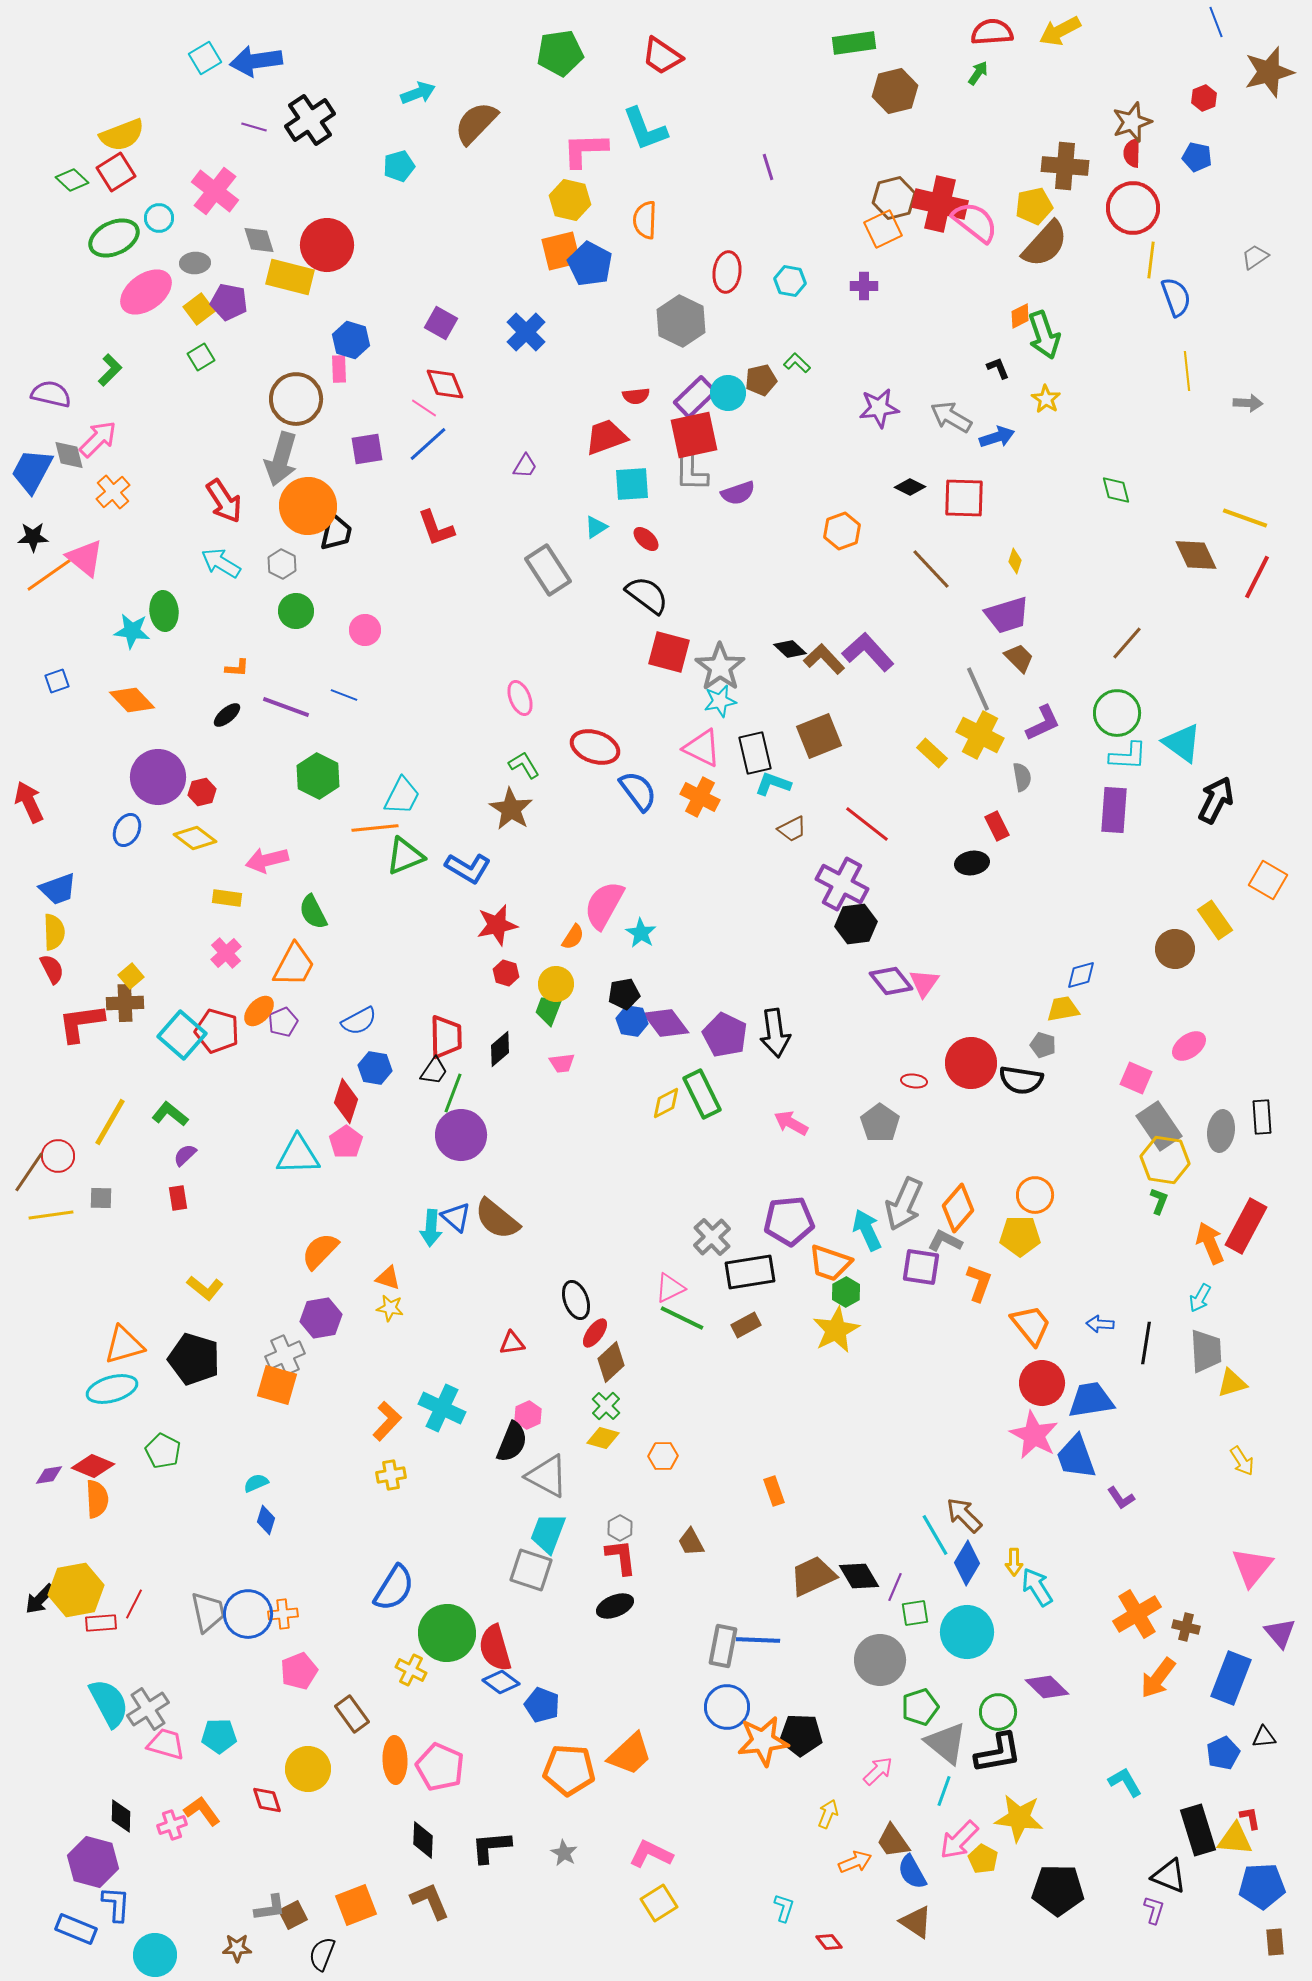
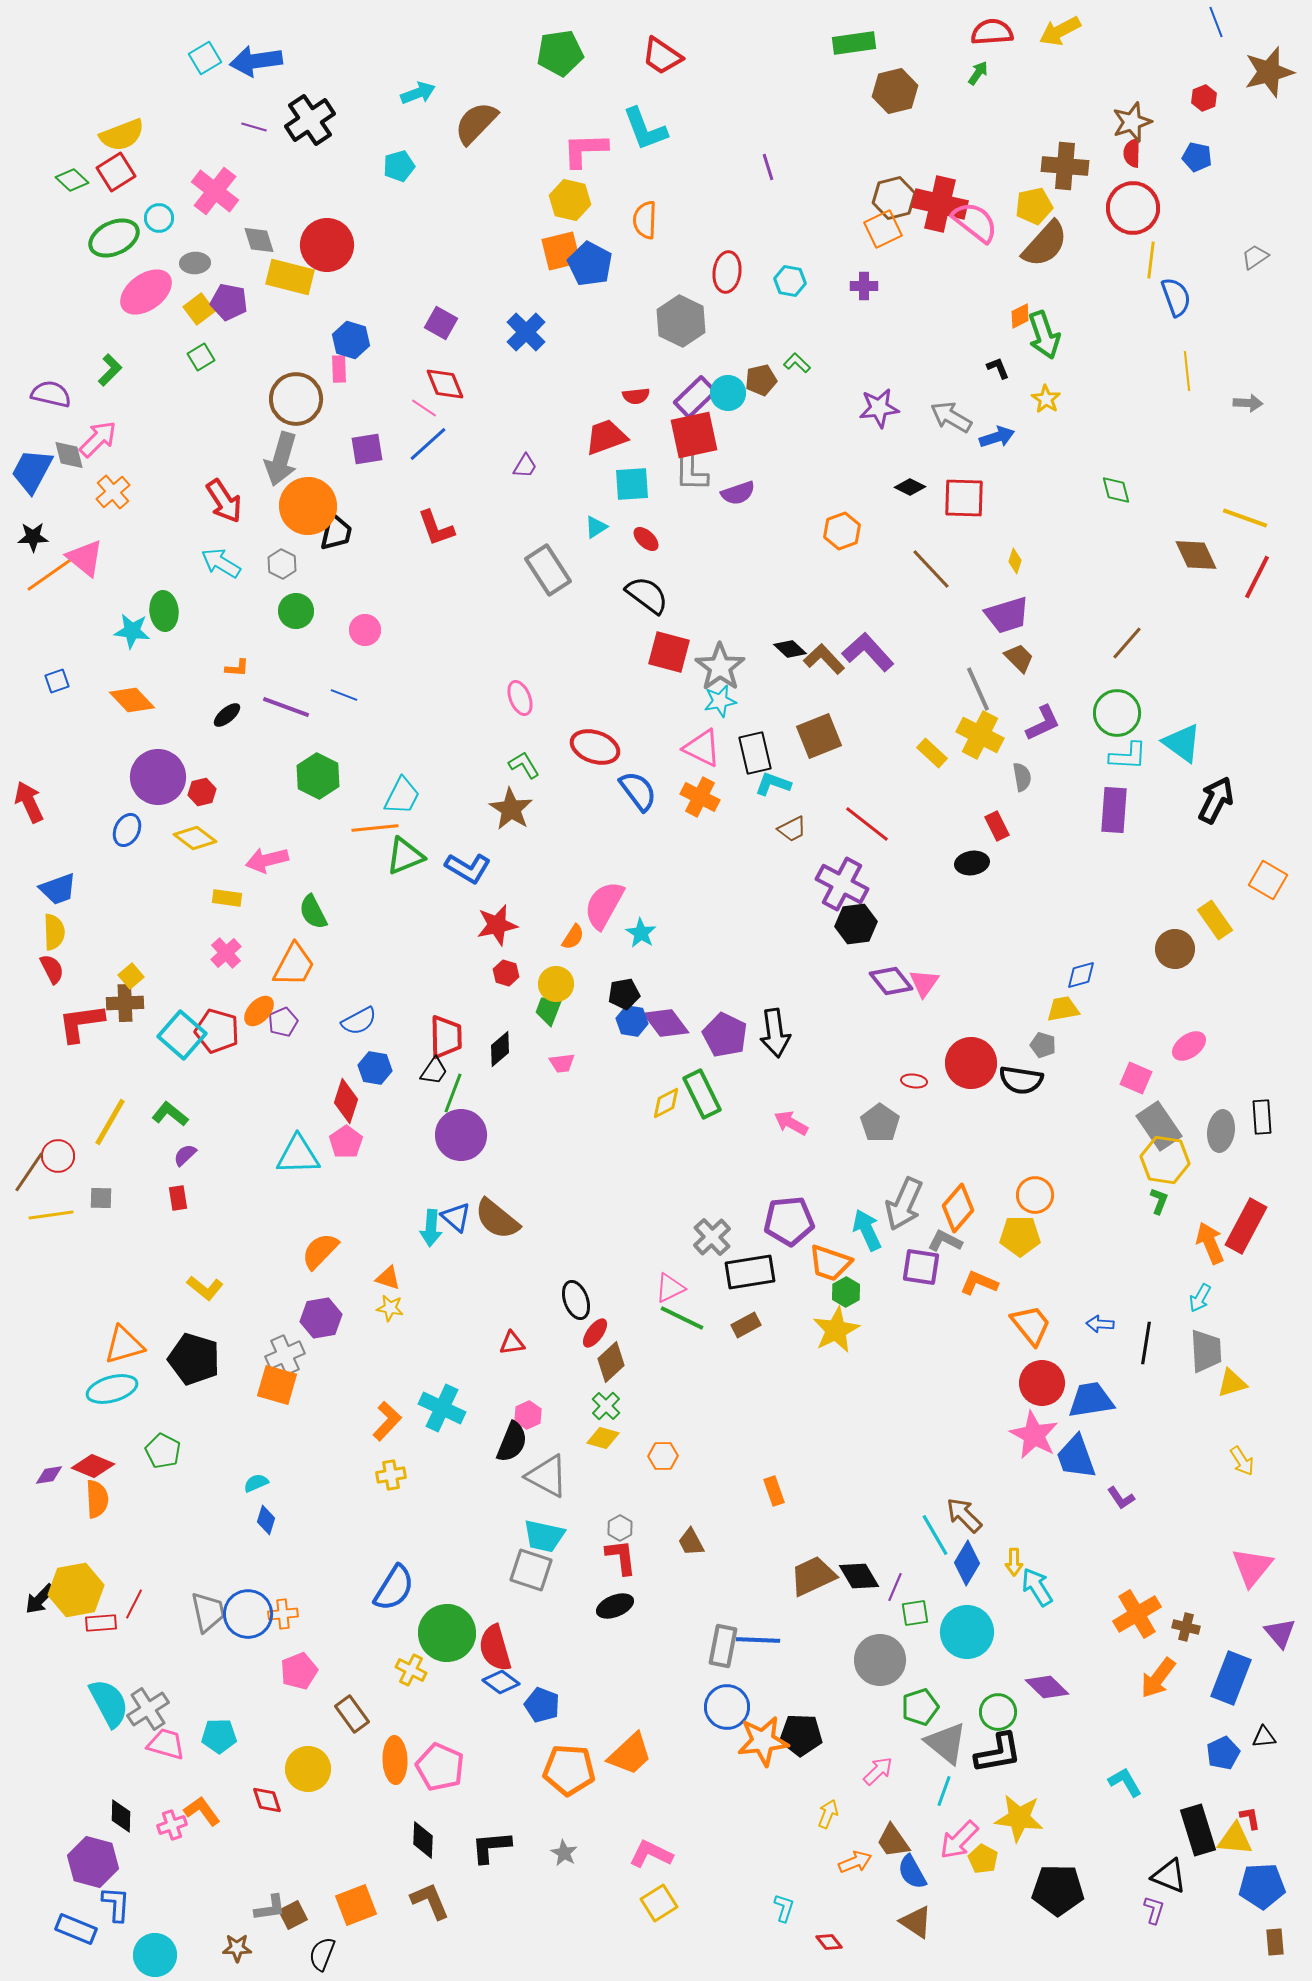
orange L-shape at (979, 1283): rotated 87 degrees counterclockwise
cyan trapezoid at (548, 1533): moved 4 px left, 3 px down; rotated 99 degrees counterclockwise
